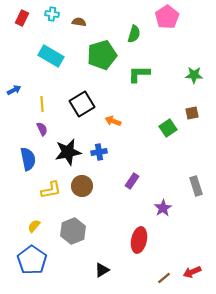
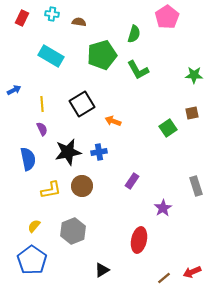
green L-shape: moved 1 px left, 4 px up; rotated 120 degrees counterclockwise
